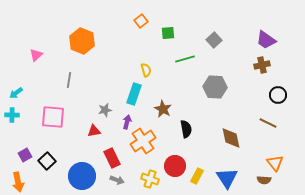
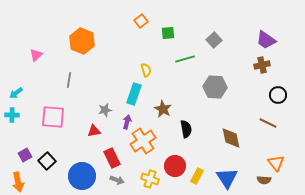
orange triangle: moved 1 px right
